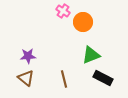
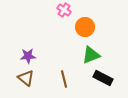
pink cross: moved 1 px right, 1 px up
orange circle: moved 2 px right, 5 px down
